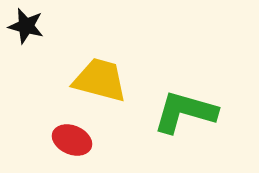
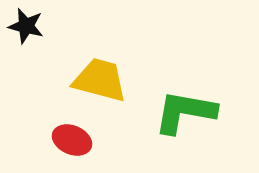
green L-shape: rotated 6 degrees counterclockwise
